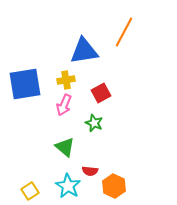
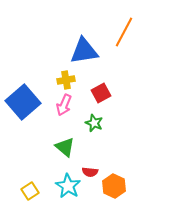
blue square: moved 2 px left, 18 px down; rotated 32 degrees counterclockwise
red semicircle: moved 1 px down
